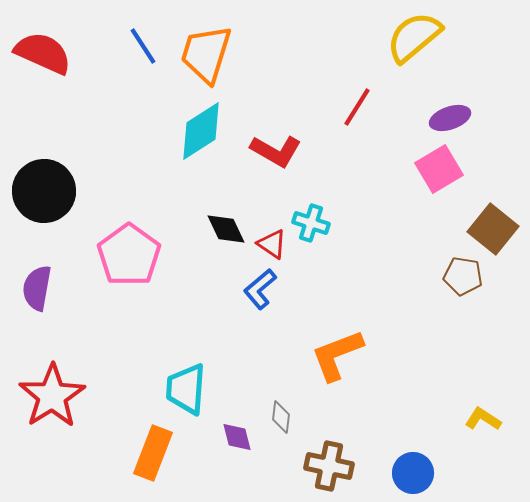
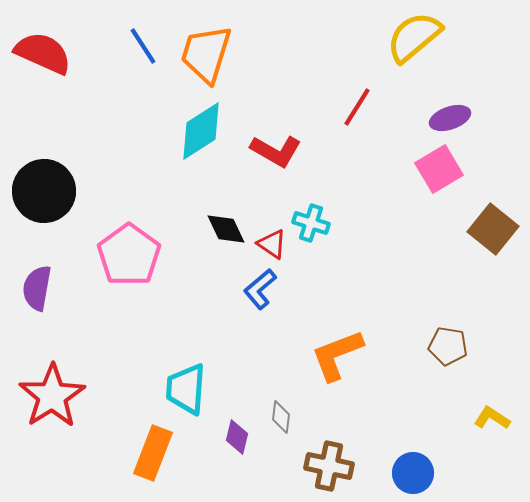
brown pentagon: moved 15 px left, 70 px down
yellow L-shape: moved 9 px right, 1 px up
purple diamond: rotated 28 degrees clockwise
